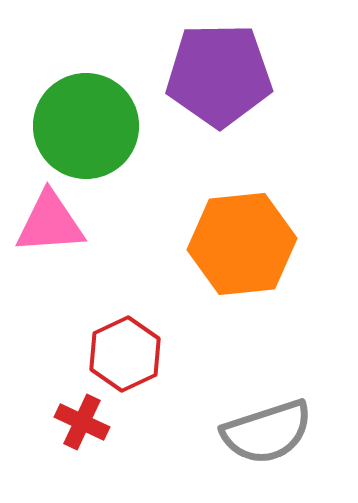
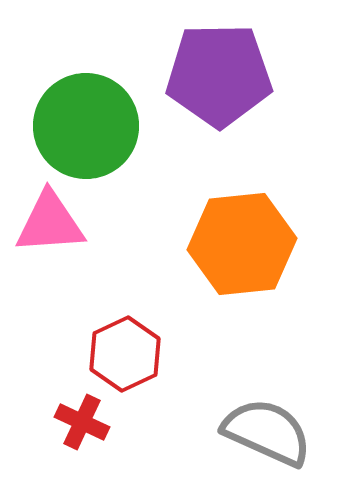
gray semicircle: rotated 138 degrees counterclockwise
